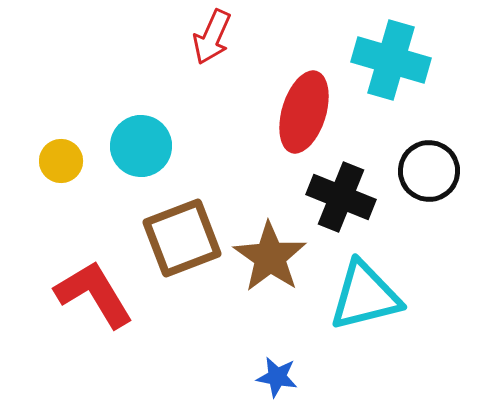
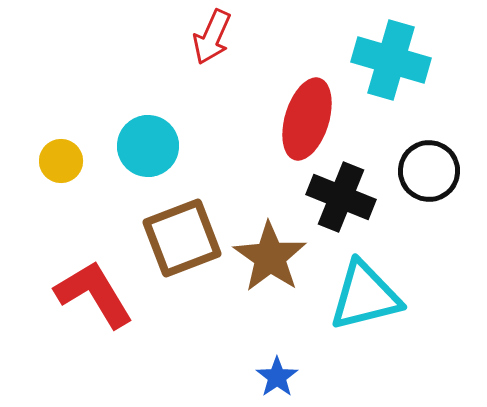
red ellipse: moved 3 px right, 7 px down
cyan circle: moved 7 px right
blue star: rotated 27 degrees clockwise
